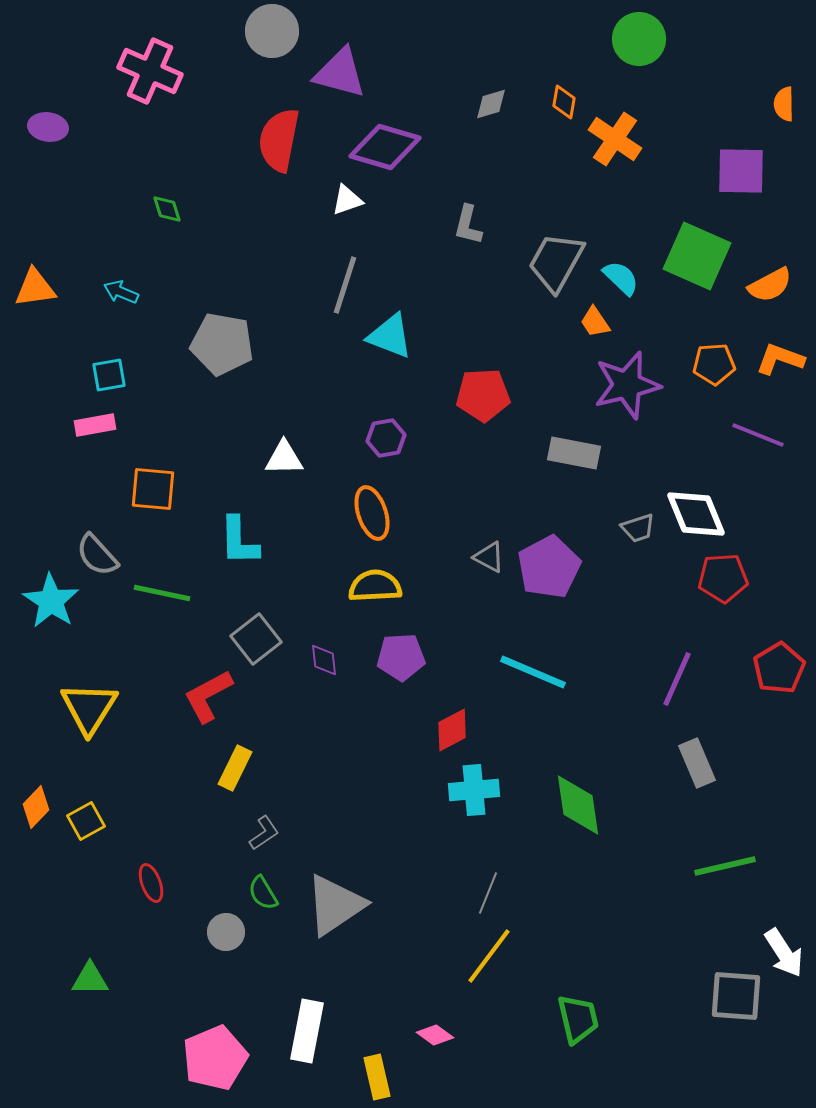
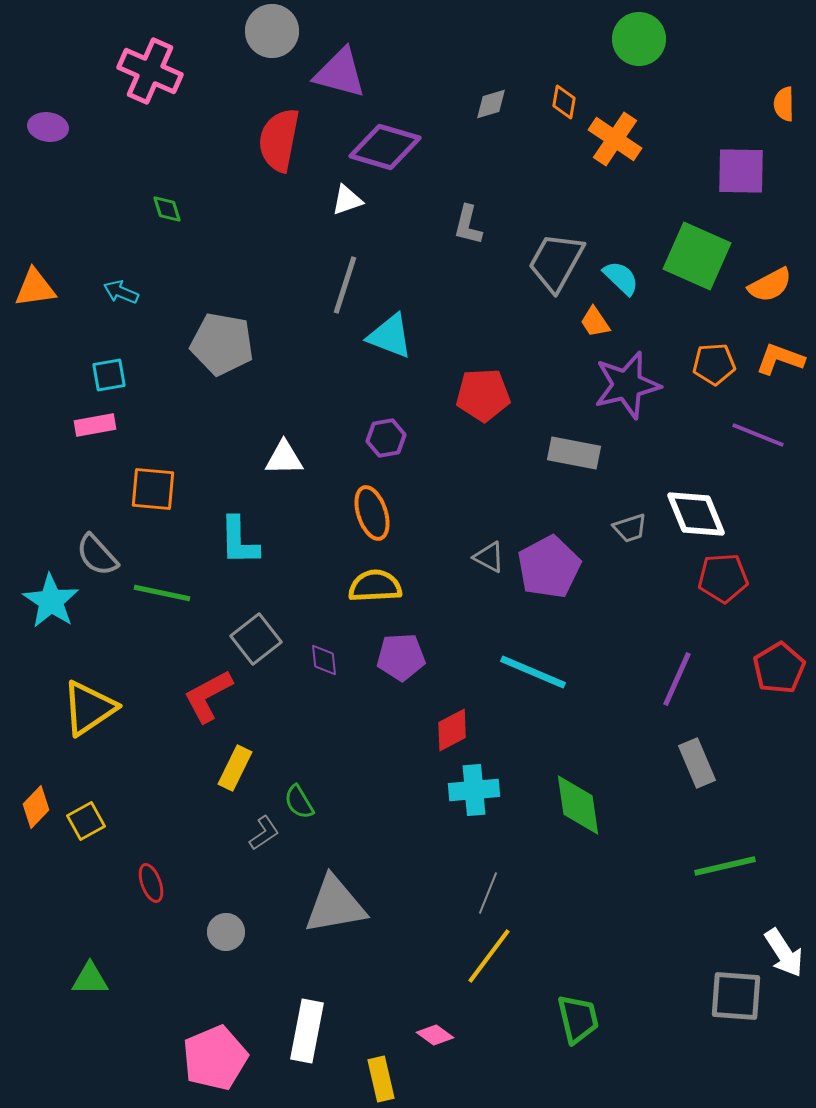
gray trapezoid at (638, 528): moved 8 px left
yellow triangle at (89, 708): rotated 24 degrees clockwise
green semicircle at (263, 893): moved 36 px right, 91 px up
gray triangle at (335, 905): rotated 24 degrees clockwise
yellow rectangle at (377, 1077): moved 4 px right, 2 px down
